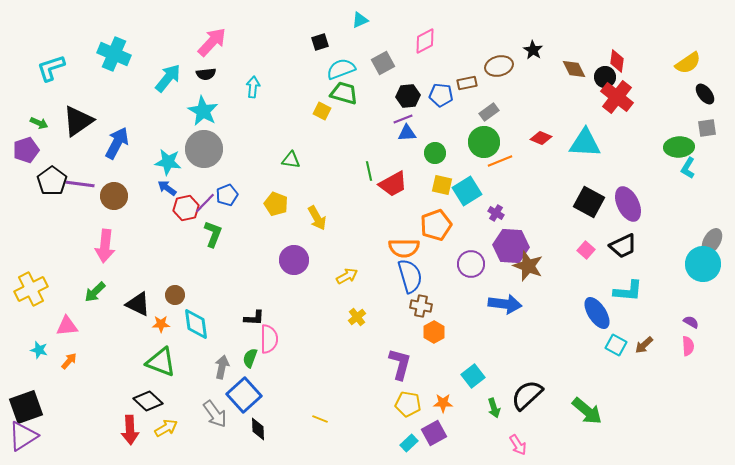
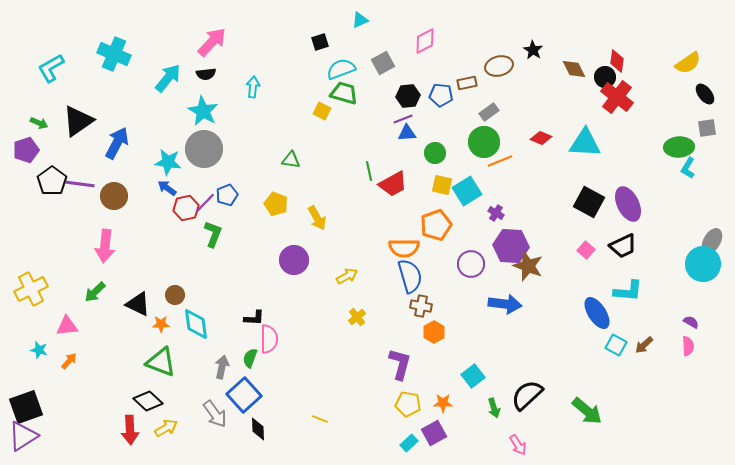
cyan L-shape at (51, 68): rotated 12 degrees counterclockwise
